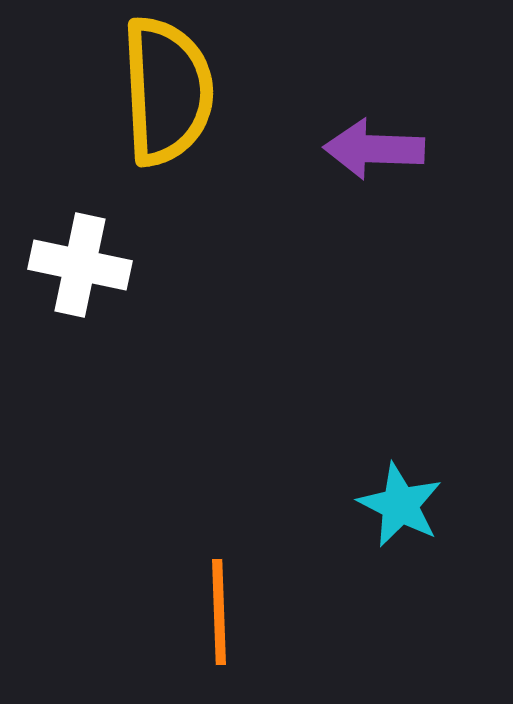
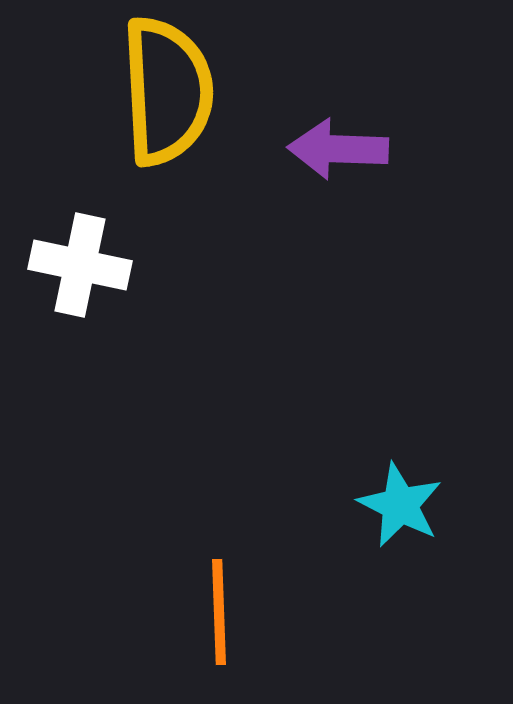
purple arrow: moved 36 px left
